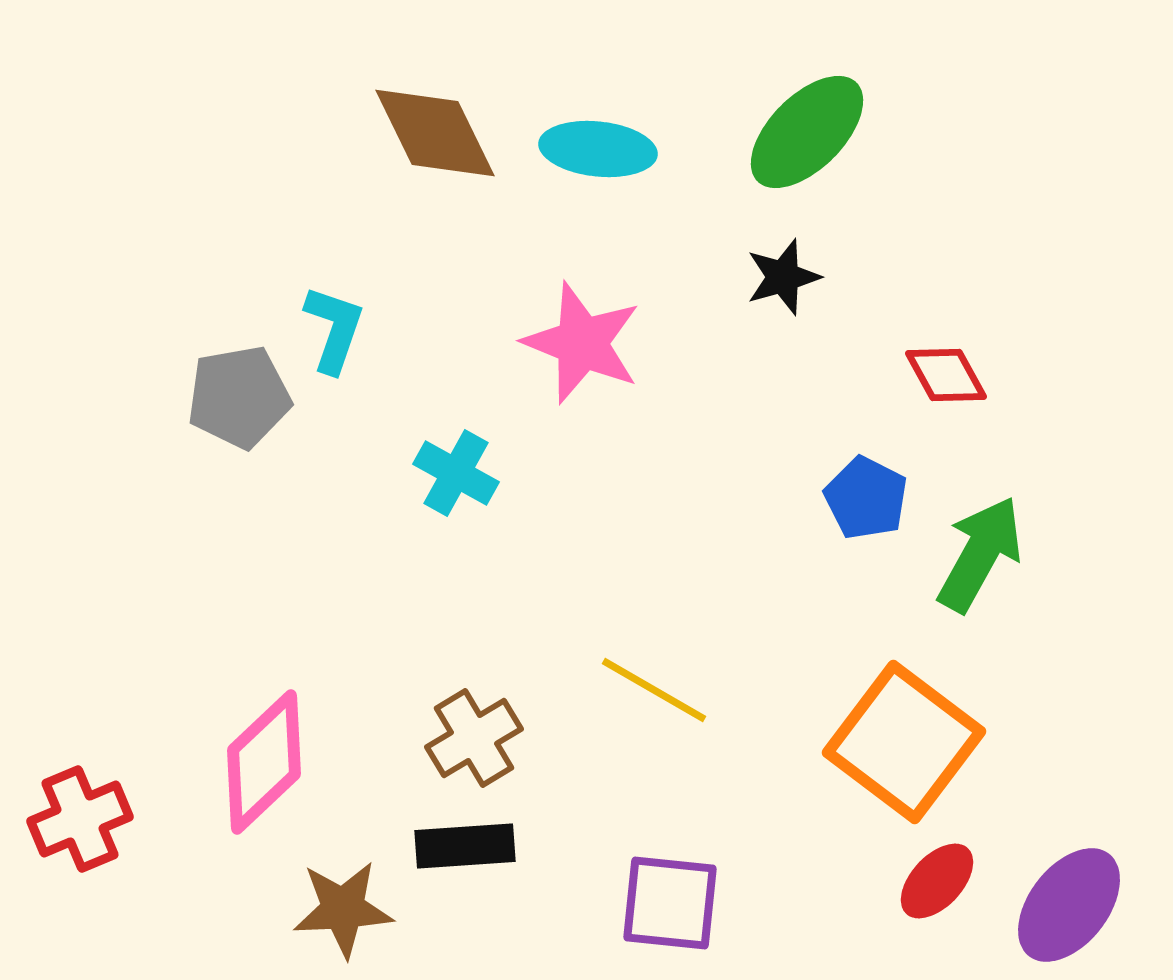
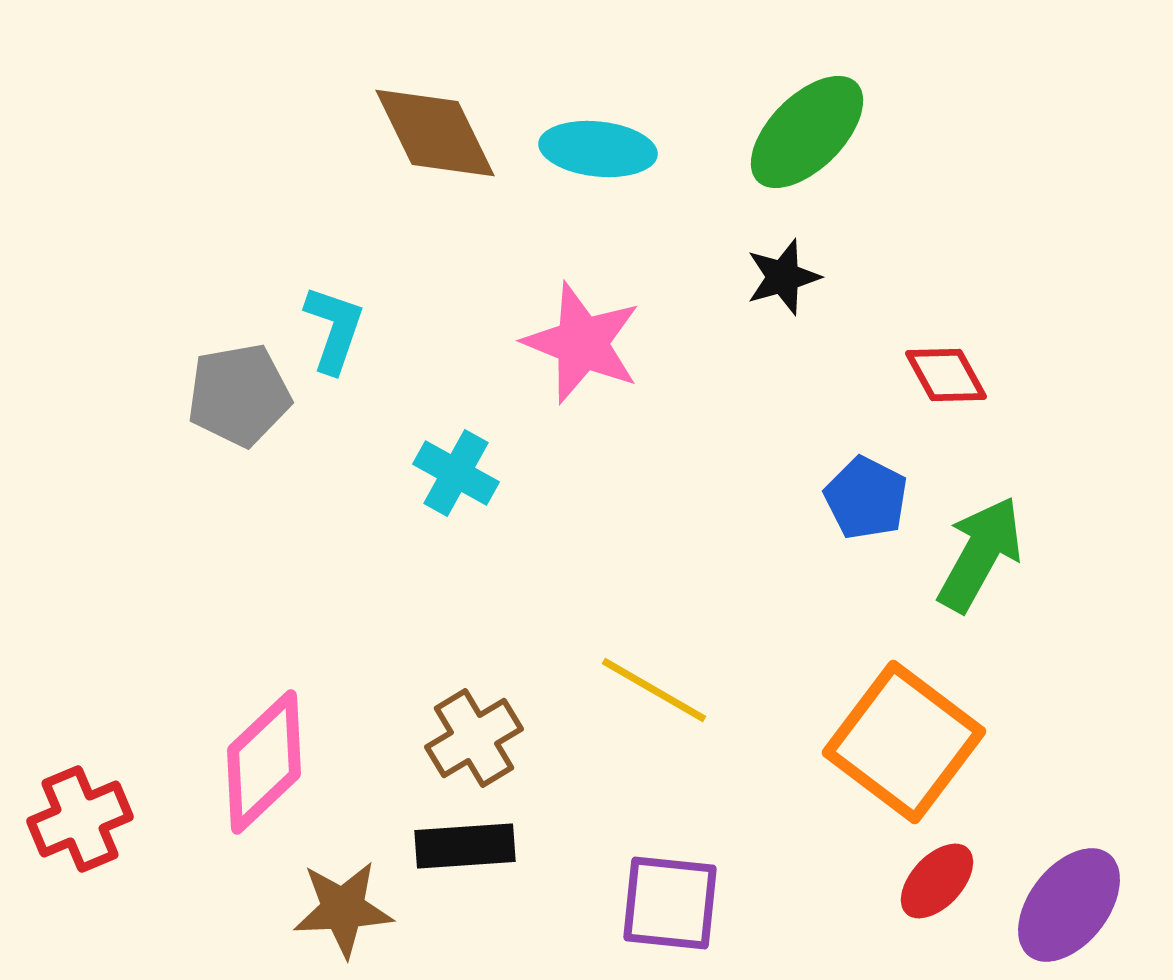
gray pentagon: moved 2 px up
